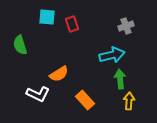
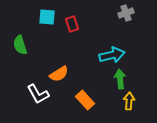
gray cross: moved 13 px up
white L-shape: rotated 35 degrees clockwise
